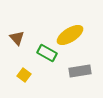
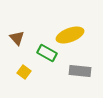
yellow ellipse: rotated 12 degrees clockwise
gray rectangle: rotated 15 degrees clockwise
yellow square: moved 3 px up
